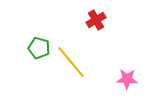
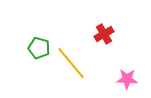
red cross: moved 8 px right, 14 px down
yellow line: moved 1 px down
